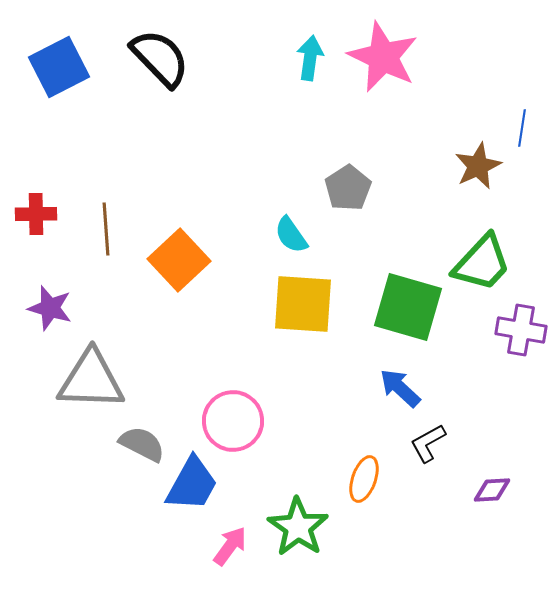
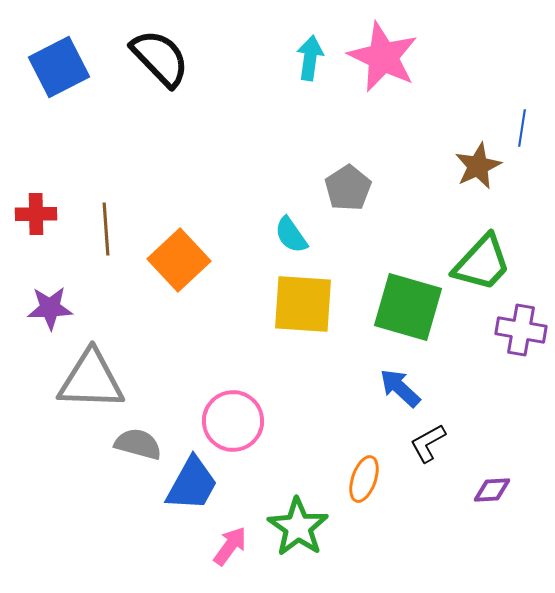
purple star: rotated 18 degrees counterclockwise
gray semicircle: moved 4 px left; rotated 12 degrees counterclockwise
